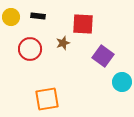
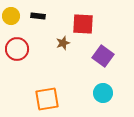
yellow circle: moved 1 px up
red circle: moved 13 px left
cyan circle: moved 19 px left, 11 px down
